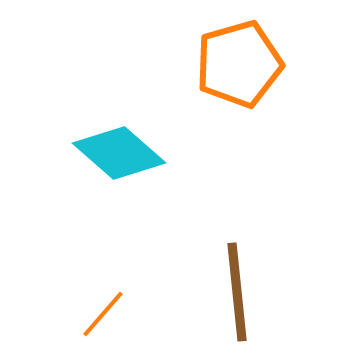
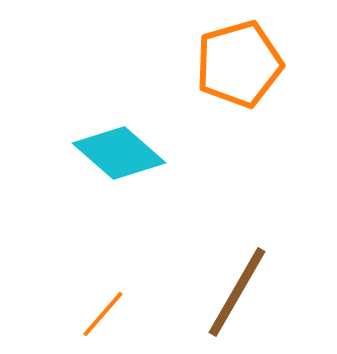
brown line: rotated 36 degrees clockwise
